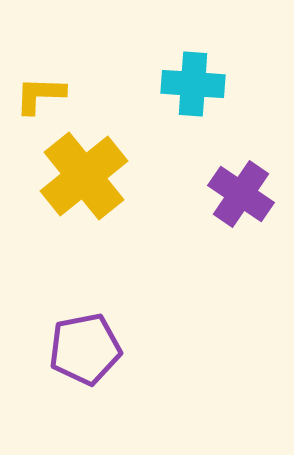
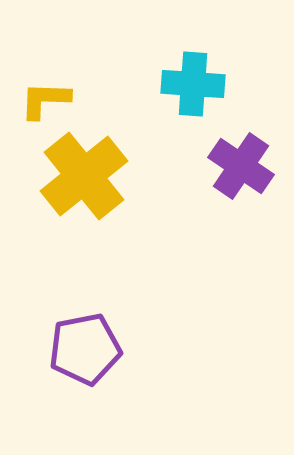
yellow L-shape: moved 5 px right, 5 px down
purple cross: moved 28 px up
